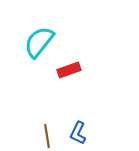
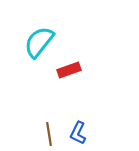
brown line: moved 2 px right, 2 px up
